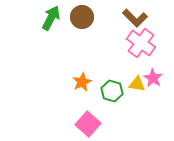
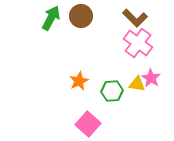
brown circle: moved 1 px left, 1 px up
pink cross: moved 3 px left
pink star: moved 2 px left
orange star: moved 3 px left, 1 px up
green hexagon: rotated 20 degrees counterclockwise
